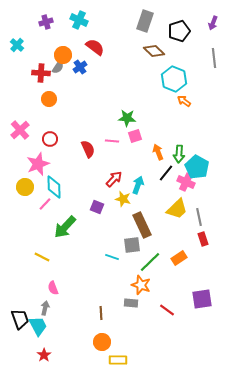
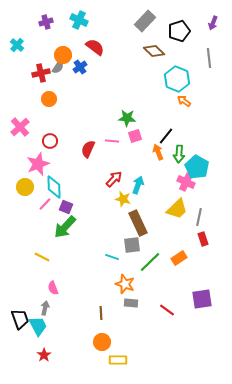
gray rectangle at (145, 21): rotated 25 degrees clockwise
gray line at (214, 58): moved 5 px left
red cross at (41, 73): rotated 18 degrees counterclockwise
cyan hexagon at (174, 79): moved 3 px right
pink cross at (20, 130): moved 3 px up
red circle at (50, 139): moved 2 px down
red semicircle at (88, 149): rotated 132 degrees counterclockwise
black line at (166, 173): moved 37 px up
purple square at (97, 207): moved 31 px left
gray line at (199, 217): rotated 24 degrees clockwise
brown rectangle at (142, 225): moved 4 px left, 2 px up
orange star at (141, 285): moved 16 px left, 1 px up
